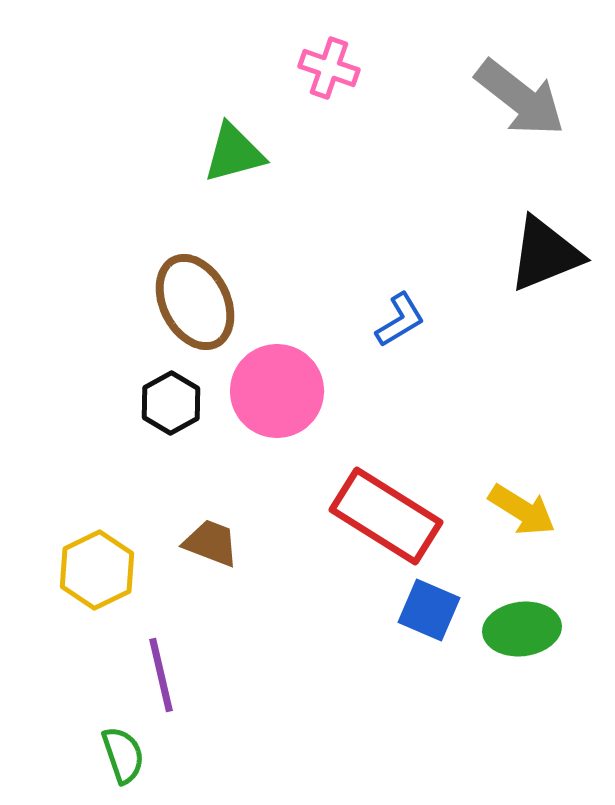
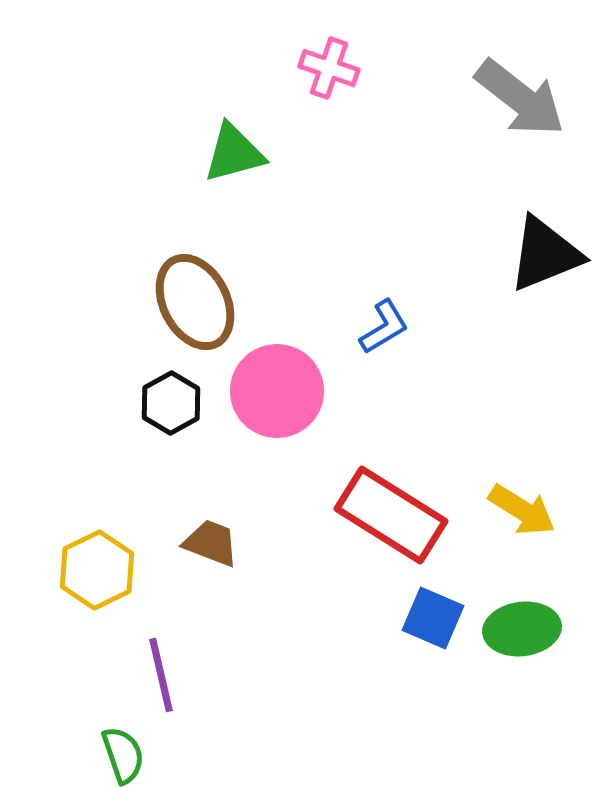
blue L-shape: moved 16 px left, 7 px down
red rectangle: moved 5 px right, 1 px up
blue square: moved 4 px right, 8 px down
